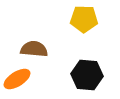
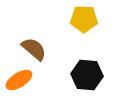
brown semicircle: rotated 36 degrees clockwise
orange ellipse: moved 2 px right, 1 px down
